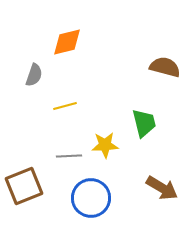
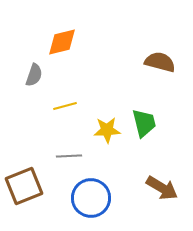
orange diamond: moved 5 px left
brown semicircle: moved 5 px left, 5 px up
yellow star: moved 2 px right, 15 px up
